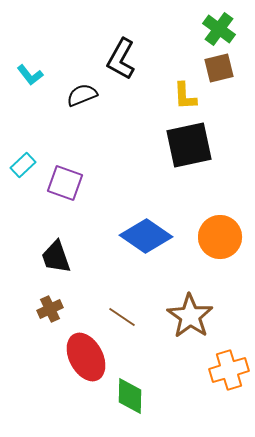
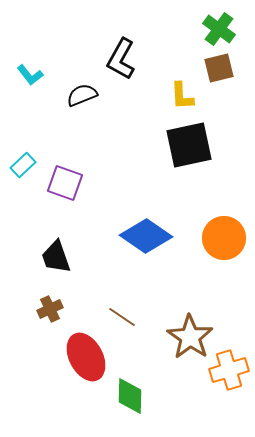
yellow L-shape: moved 3 px left
orange circle: moved 4 px right, 1 px down
brown star: moved 21 px down
